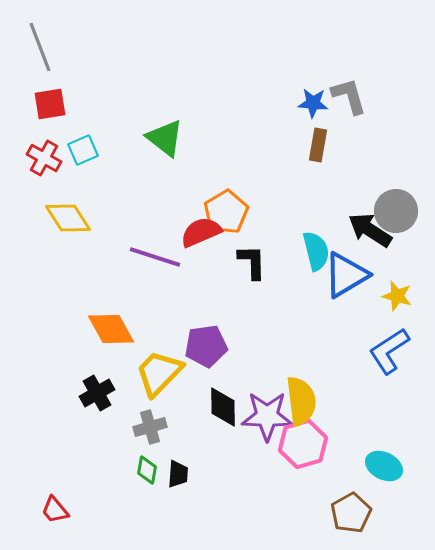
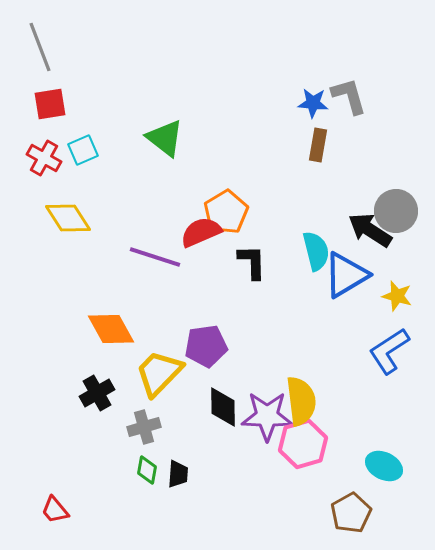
gray cross: moved 6 px left
